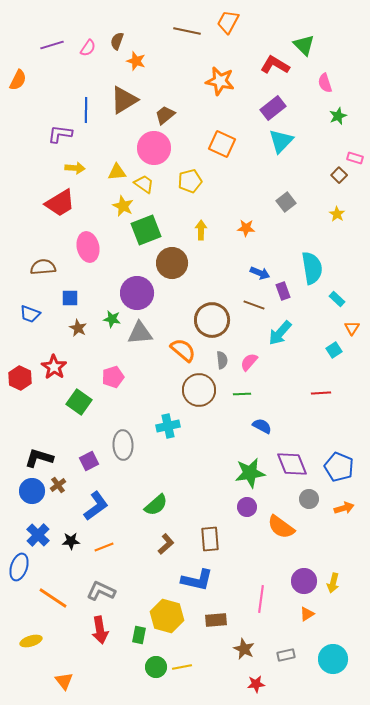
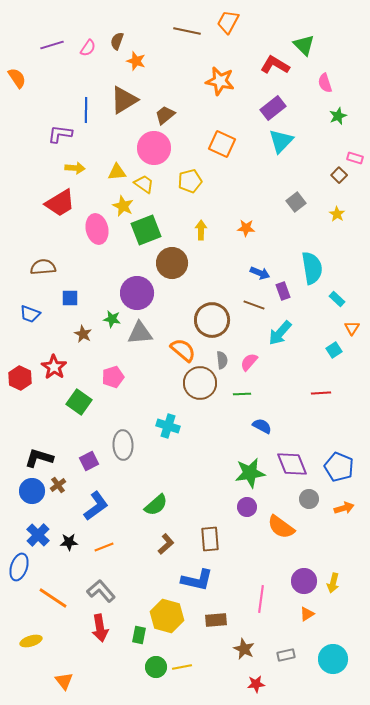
orange semicircle at (18, 80): moved 1 px left, 2 px up; rotated 60 degrees counterclockwise
gray square at (286, 202): moved 10 px right
pink ellipse at (88, 247): moved 9 px right, 18 px up
brown star at (78, 328): moved 5 px right, 6 px down
brown circle at (199, 390): moved 1 px right, 7 px up
cyan cross at (168, 426): rotated 30 degrees clockwise
black star at (71, 541): moved 2 px left, 1 px down
gray L-shape at (101, 591): rotated 24 degrees clockwise
red arrow at (100, 630): moved 2 px up
